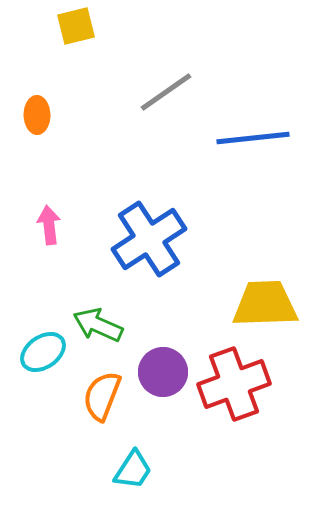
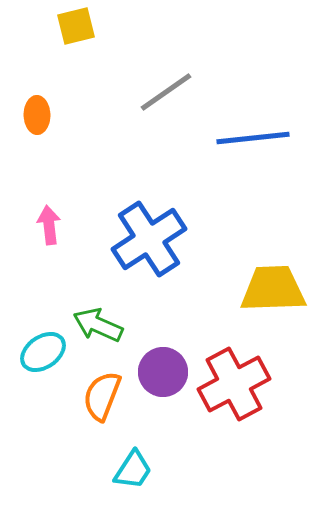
yellow trapezoid: moved 8 px right, 15 px up
red cross: rotated 8 degrees counterclockwise
